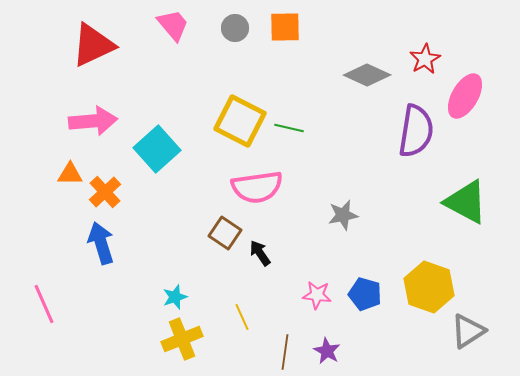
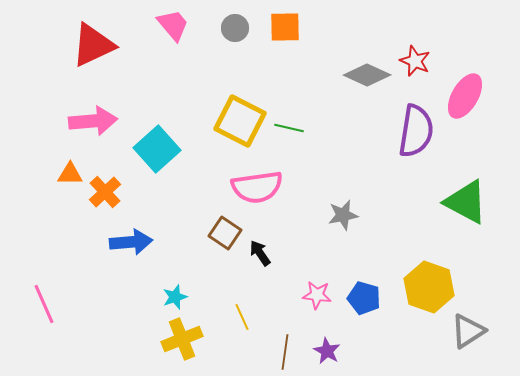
red star: moved 10 px left, 2 px down; rotated 20 degrees counterclockwise
blue arrow: moved 30 px right, 1 px up; rotated 102 degrees clockwise
blue pentagon: moved 1 px left, 4 px down
